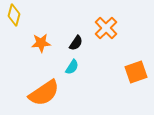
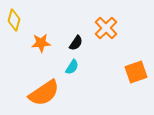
yellow diamond: moved 5 px down
